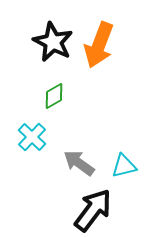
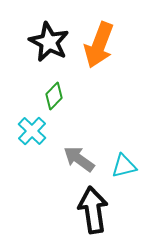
black star: moved 4 px left
green diamond: rotated 16 degrees counterclockwise
cyan cross: moved 6 px up
gray arrow: moved 4 px up
black arrow: rotated 45 degrees counterclockwise
